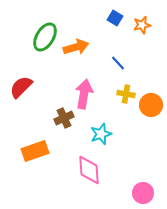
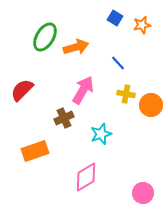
red semicircle: moved 1 px right, 3 px down
pink arrow: moved 1 px left, 4 px up; rotated 20 degrees clockwise
pink diamond: moved 3 px left, 7 px down; rotated 64 degrees clockwise
